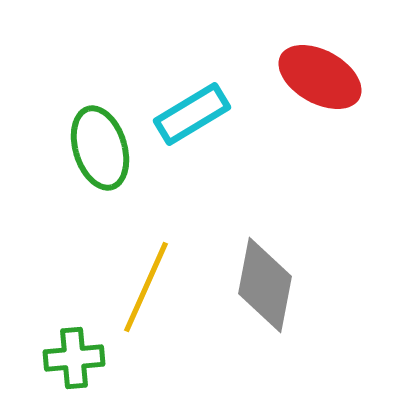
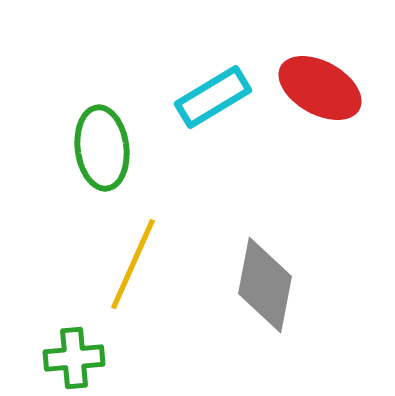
red ellipse: moved 11 px down
cyan rectangle: moved 21 px right, 17 px up
green ellipse: moved 2 px right; rotated 10 degrees clockwise
yellow line: moved 13 px left, 23 px up
